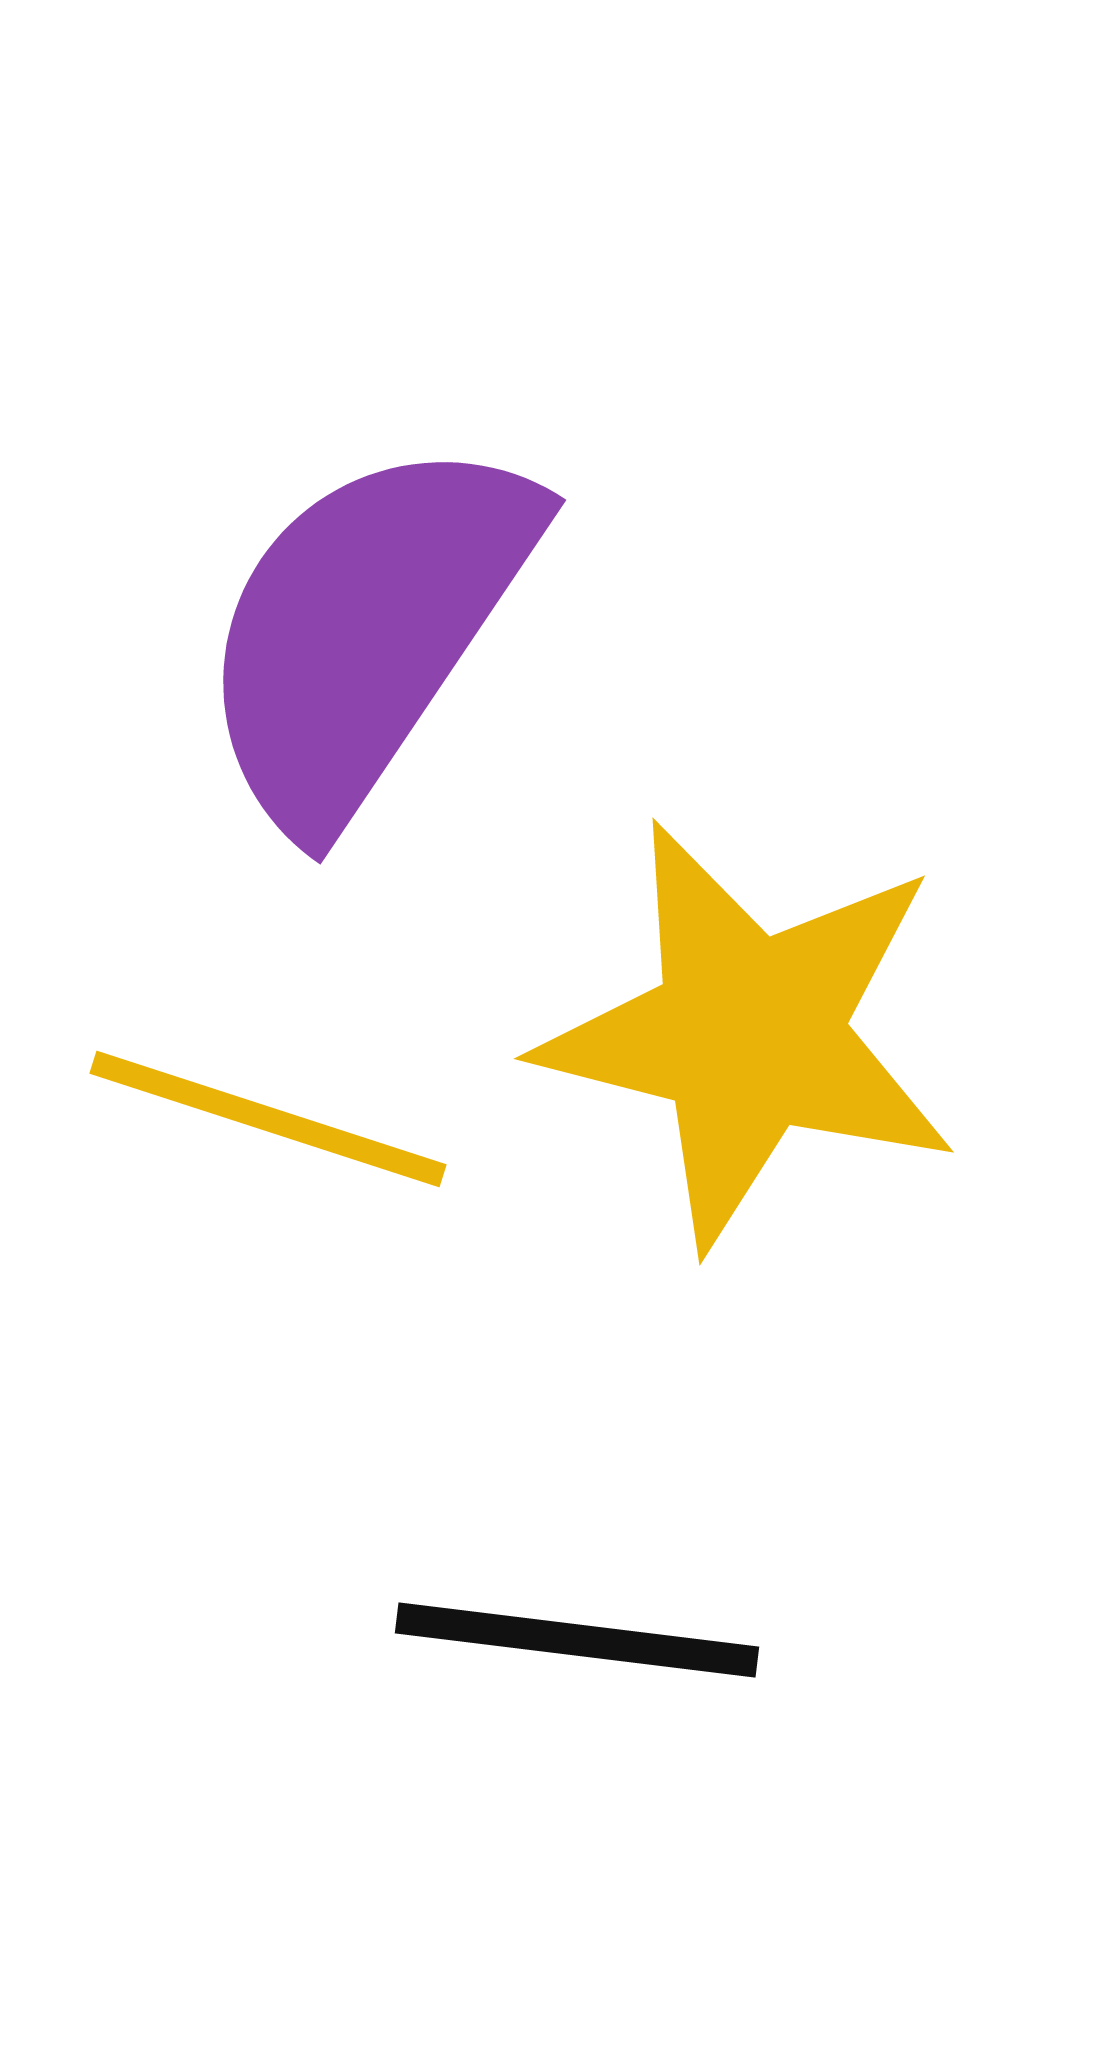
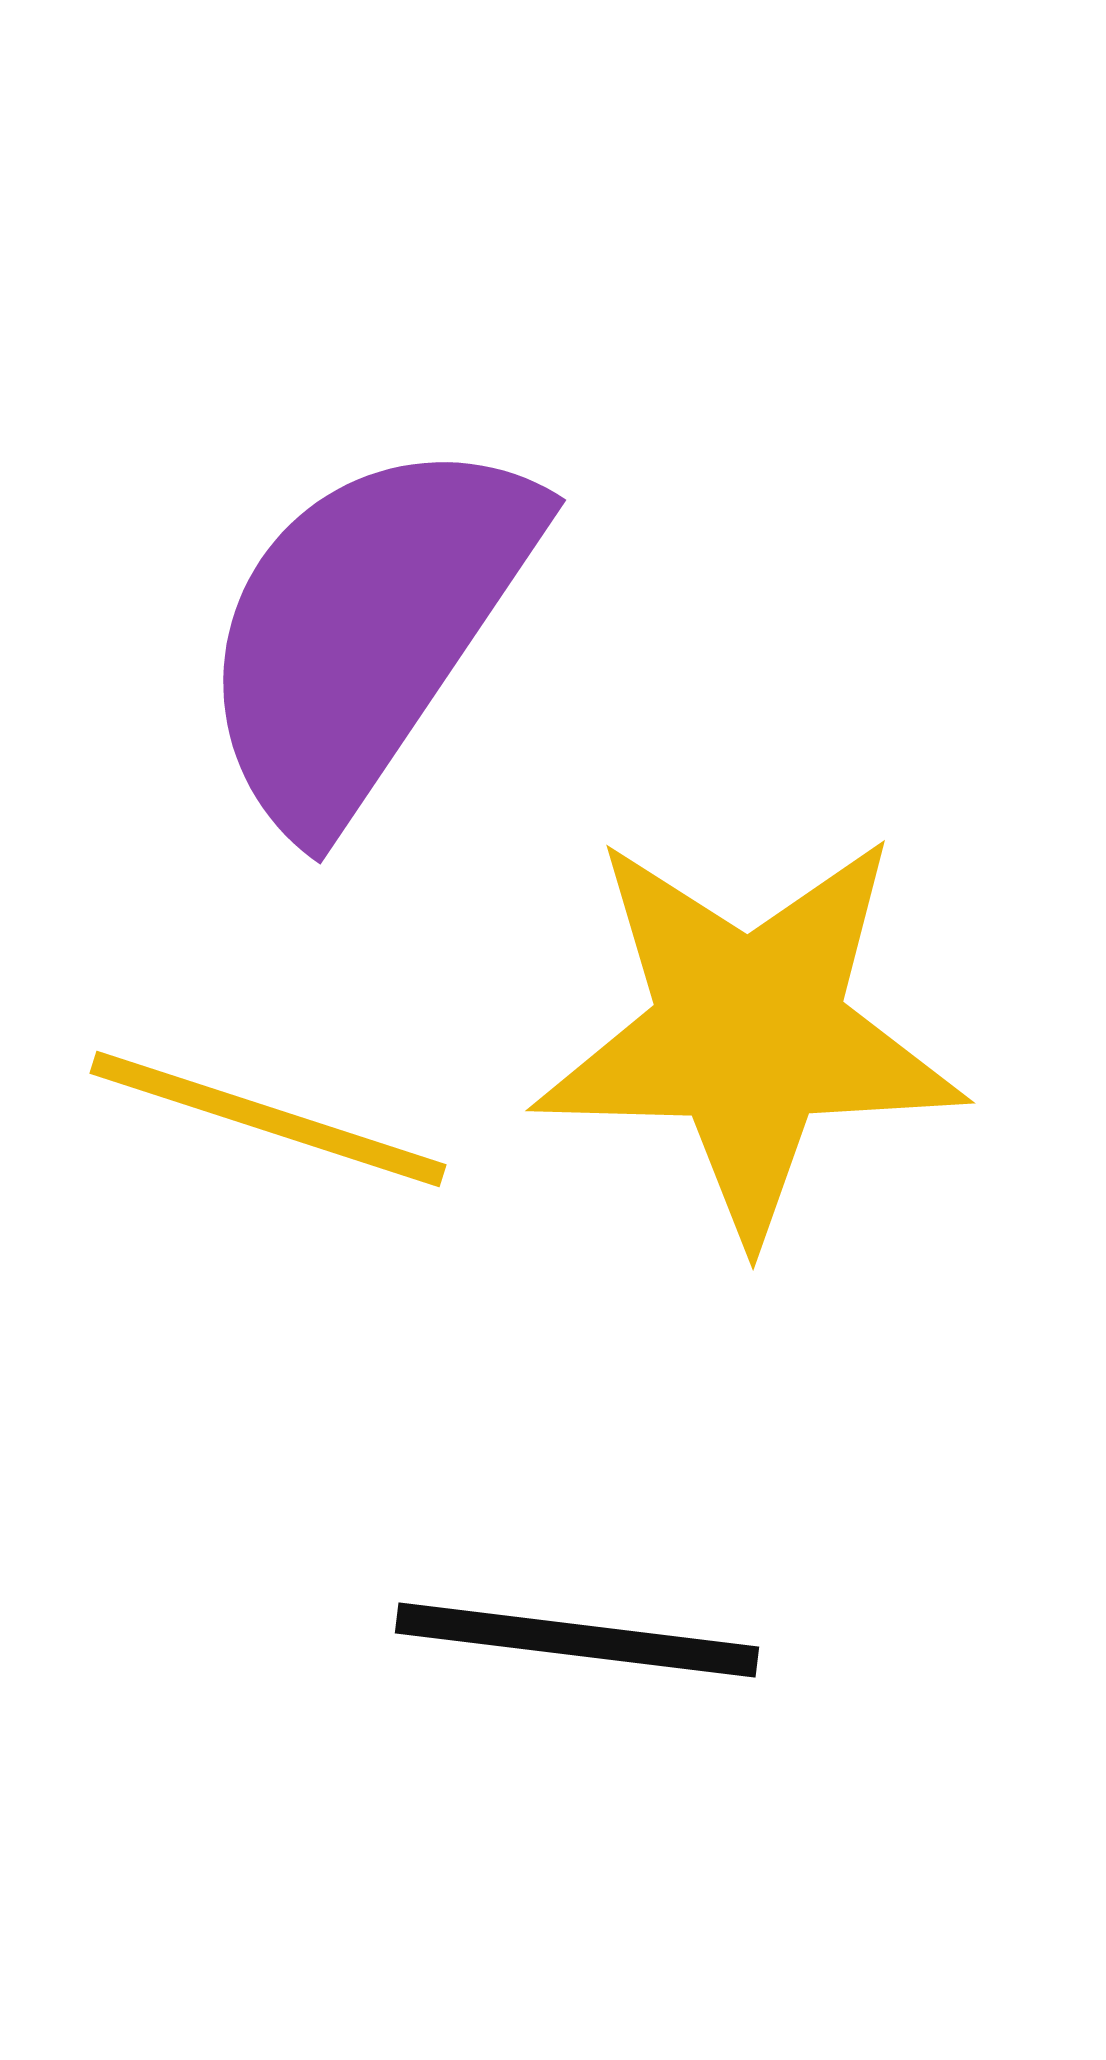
yellow star: rotated 13 degrees counterclockwise
